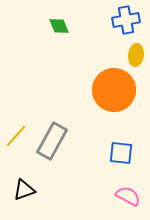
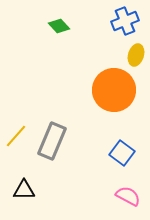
blue cross: moved 1 px left, 1 px down; rotated 12 degrees counterclockwise
green diamond: rotated 20 degrees counterclockwise
yellow ellipse: rotated 10 degrees clockwise
gray rectangle: rotated 6 degrees counterclockwise
blue square: moved 1 px right; rotated 30 degrees clockwise
black triangle: rotated 20 degrees clockwise
